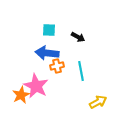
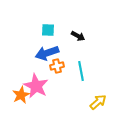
cyan square: moved 1 px left
black arrow: moved 1 px up
blue arrow: rotated 25 degrees counterclockwise
yellow arrow: rotated 12 degrees counterclockwise
